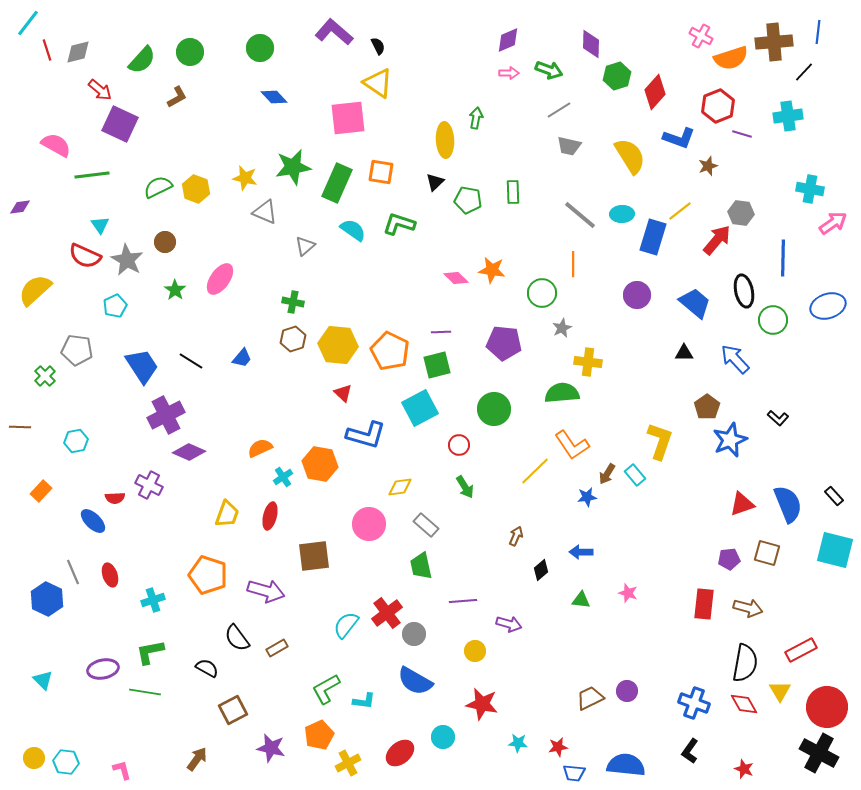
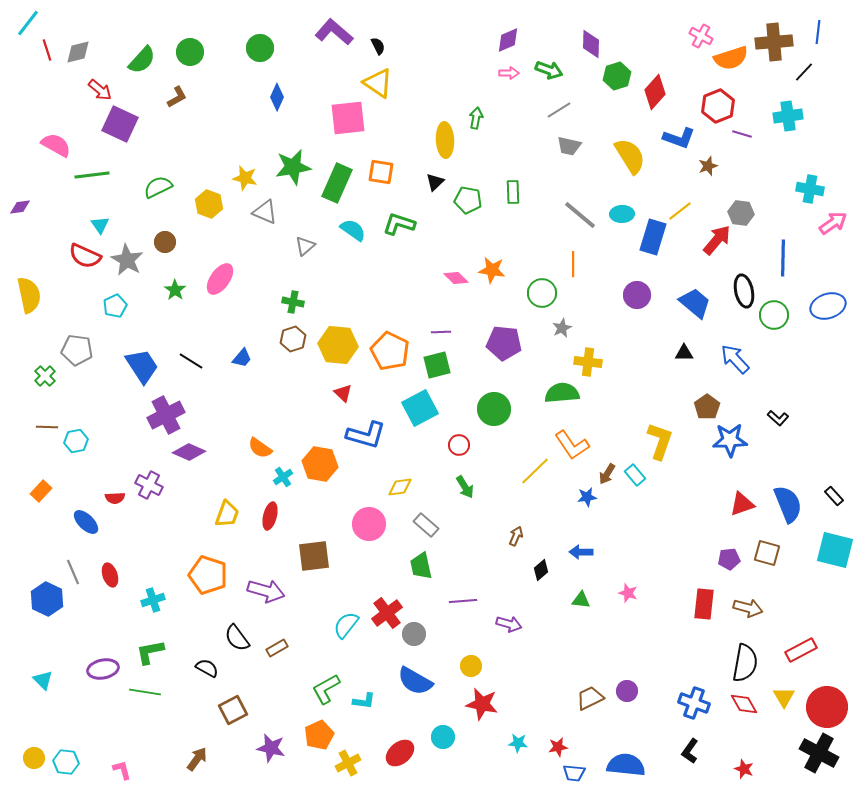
blue diamond at (274, 97): moved 3 px right; rotated 68 degrees clockwise
yellow hexagon at (196, 189): moved 13 px right, 15 px down
yellow semicircle at (35, 290): moved 6 px left, 5 px down; rotated 120 degrees clockwise
green circle at (773, 320): moved 1 px right, 5 px up
brown line at (20, 427): moved 27 px right
blue star at (730, 440): rotated 20 degrees clockwise
orange semicircle at (260, 448): rotated 120 degrees counterclockwise
blue ellipse at (93, 521): moved 7 px left, 1 px down
yellow circle at (475, 651): moved 4 px left, 15 px down
yellow triangle at (780, 691): moved 4 px right, 6 px down
